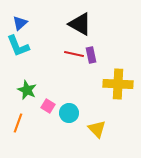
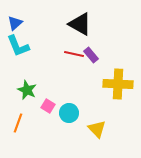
blue triangle: moved 5 px left
purple rectangle: rotated 28 degrees counterclockwise
